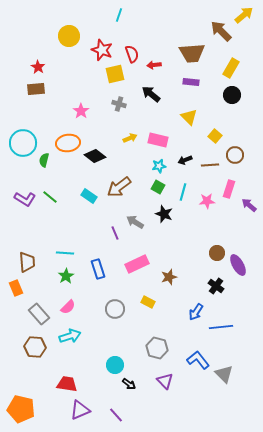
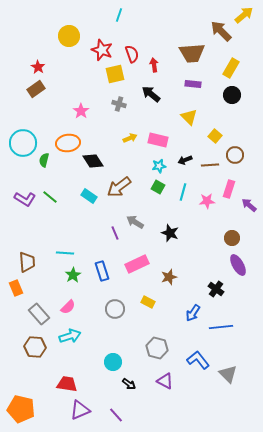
red arrow at (154, 65): rotated 88 degrees clockwise
purple rectangle at (191, 82): moved 2 px right, 2 px down
brown rectangle at (36, 89): rotated 30 degrees counterclockwise
black diamond at (95, 156): moved 2 px left, 5 px down; rotated 20 degrees clockwise
black star at (164, 214): moved 6 px right, 19 px down
brown circle at (217, 253): moved 15 px right, 15 px up
blue rectangle at (98, 269): moved 4 px right, 2 px down
green star at (66, 276): moved 7 px right, 1 px up
black cross at (216, 286): moved 3 px down
blue arrow at (196, 312): moved 3 px left, 1 px down
cyan circle at (115, 365): moved 2 px left, 3 px up
gray triangle at (224, 374): moved 4 px right
purple triangle at (165, 381): rotated 18 degrees counterclockwise
